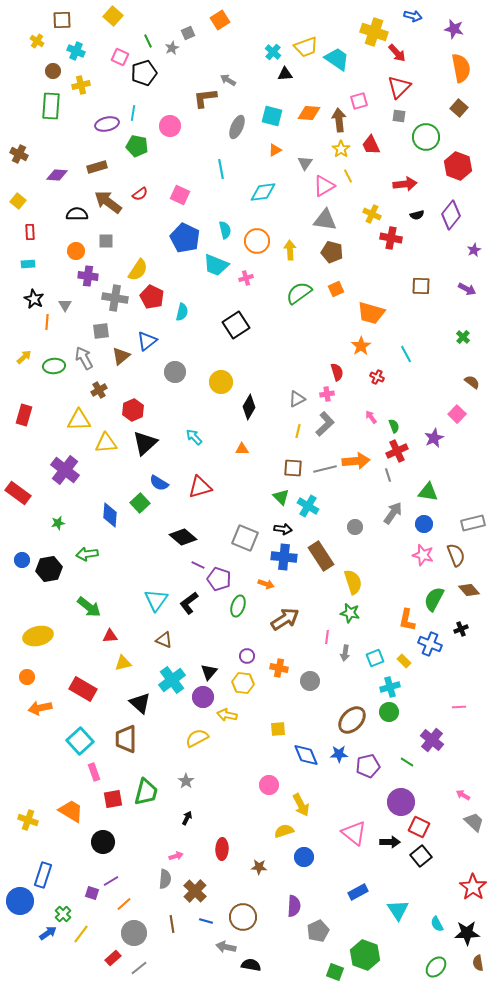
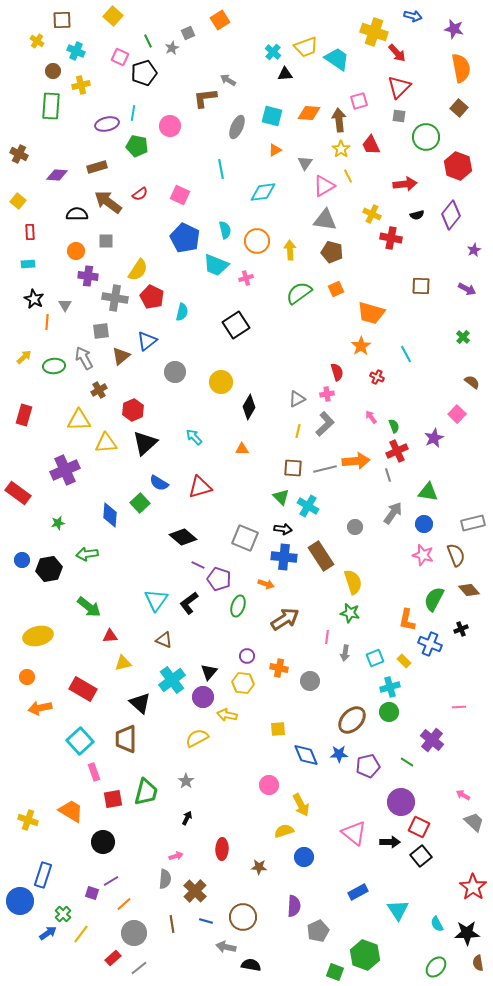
purple cross at (65, 470): rotated 28 degrees clockwise
